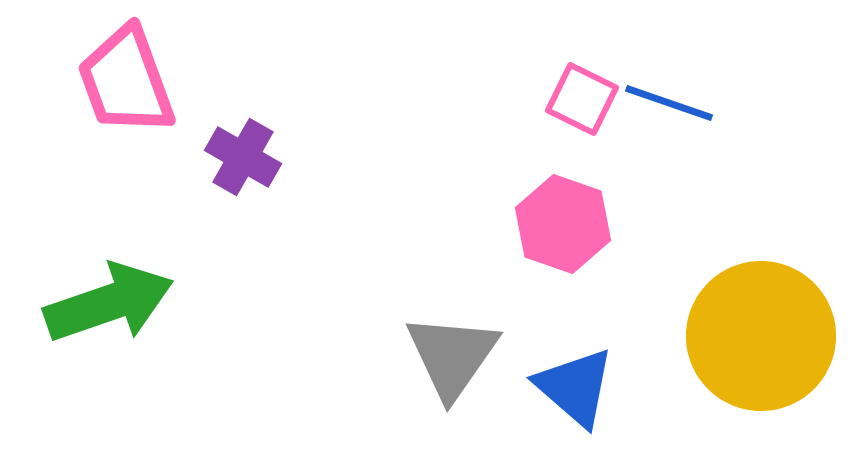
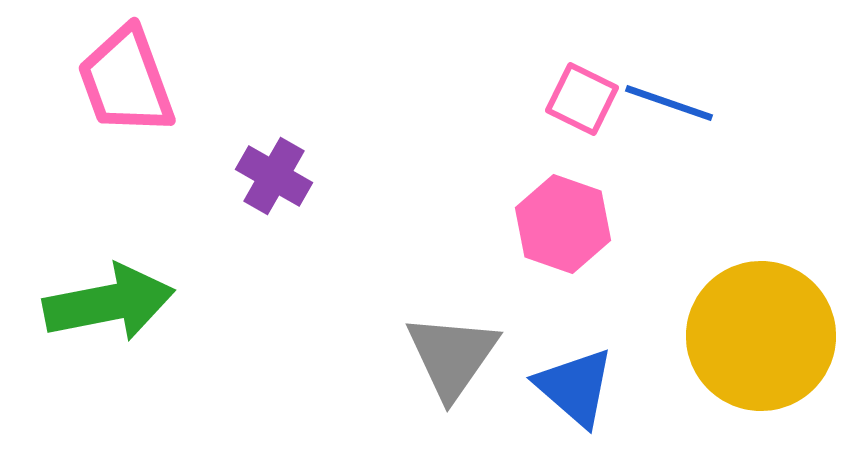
purple cross: moved 31 px right, 19 px down
green arrow: rotated 8 degrees clockwise
